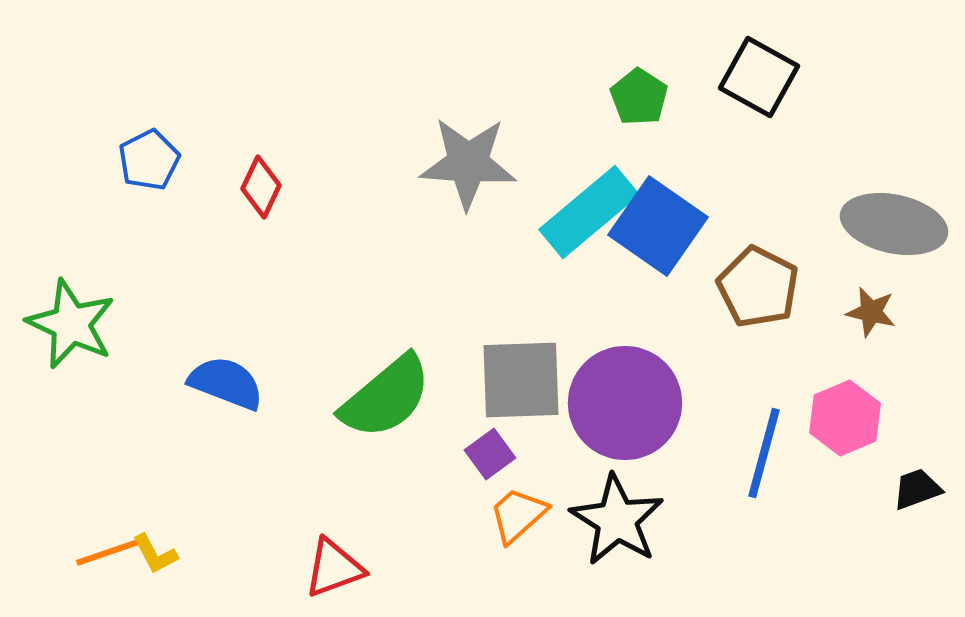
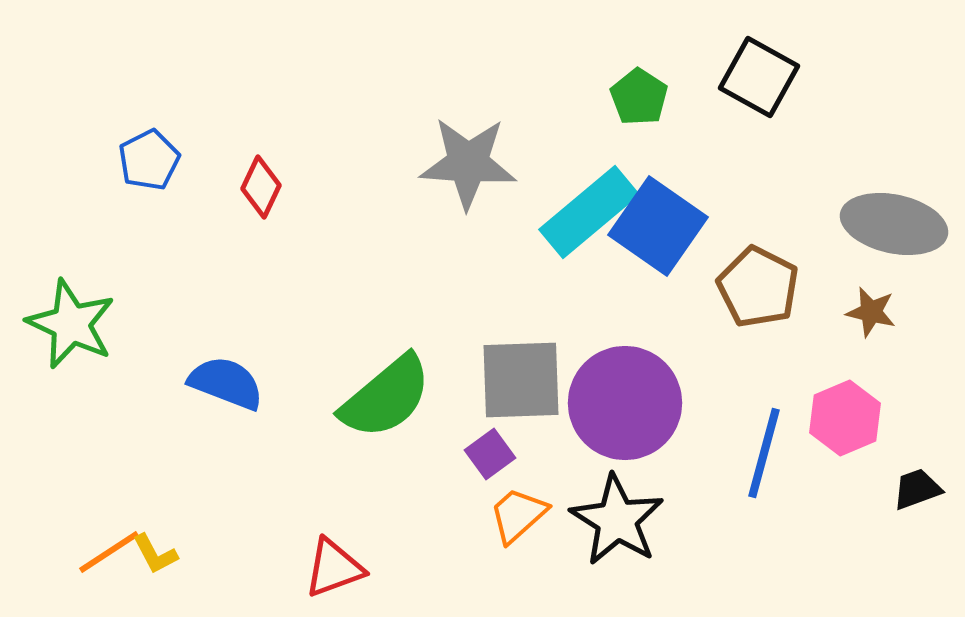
orange line: rotated 14 degrees counterclockwise
